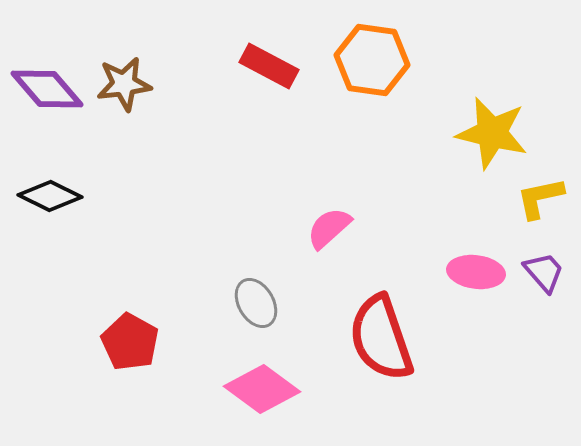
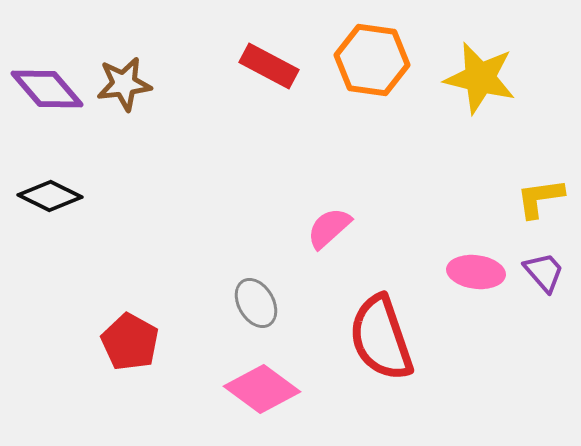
yellow star: moved 12 px left, 55 px up
yellow L-shape: rotated 4 degrees clockwise
